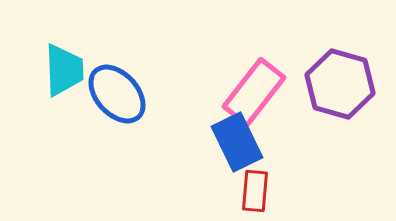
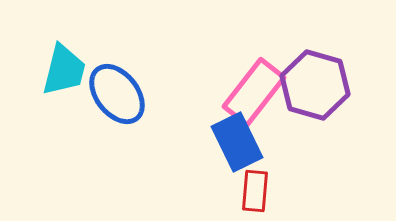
cyan trapezoid: rotated 16 degrees clockwise
purple hexagon: moved 25 px left, 1 px down
blue ellipse: rotated 4 degrees clockwise
